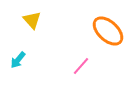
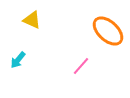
yellow triangle: rotated 24 degrees counterclockwise
